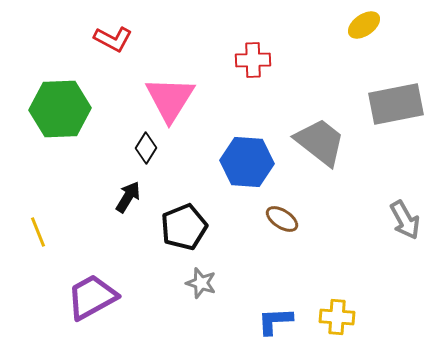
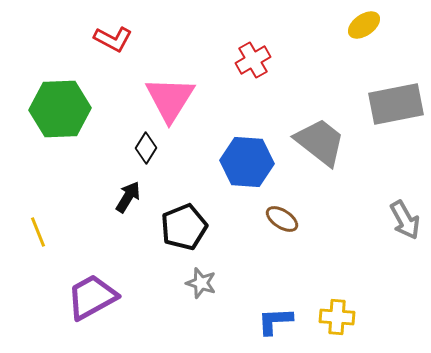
red cross: rotated 28 degrees counterclockwise
